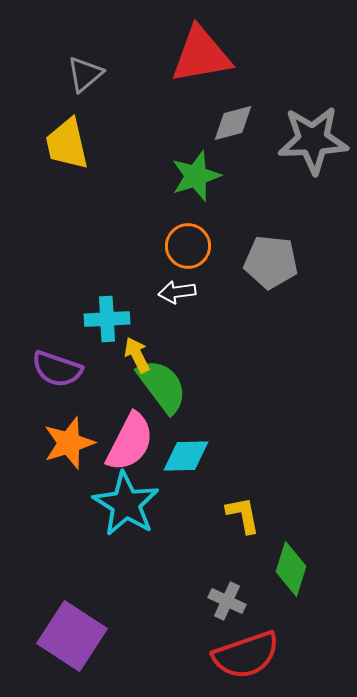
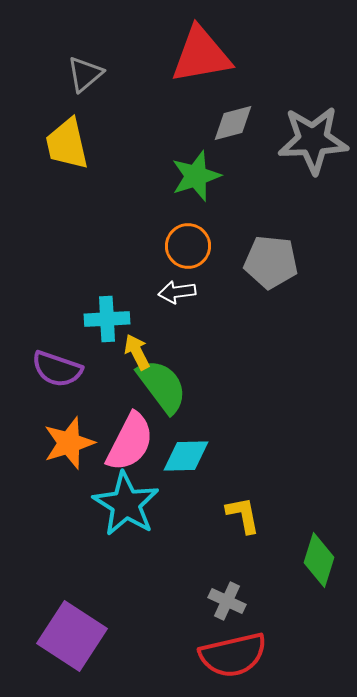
yellow arrow: moved 3 px up
green diamond: moved 28 px right, 9 px up
red semicircle: moved 13 px left; rotated 6 degrees clockwise
